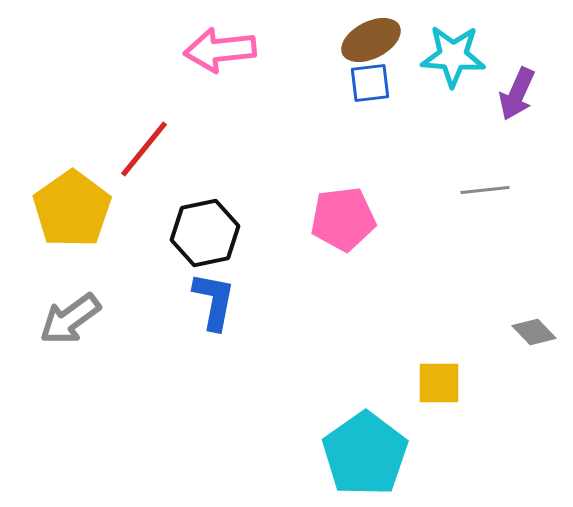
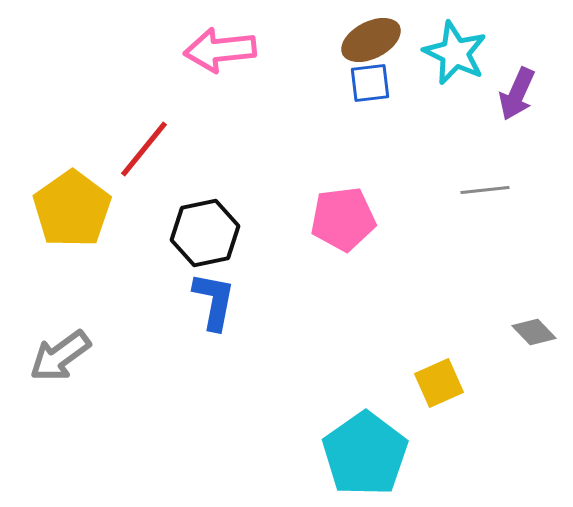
cyan star: moved 2 px right, 3 px up; rotated 22 degrees clockwise
gray arrow: moved 10 px left, 37 px down
yellow square: rotated 24 degrees counterclockwise
